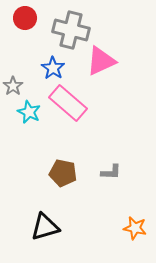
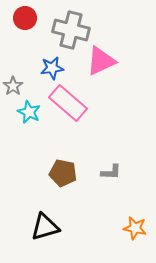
blue star: moved 1 px left; rotated 30 degrees clockwise
